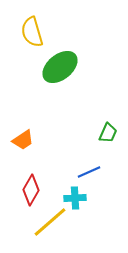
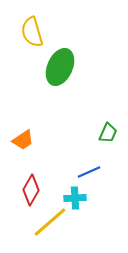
green ellipse: rotated 27 degrees counterclockwise
